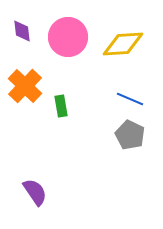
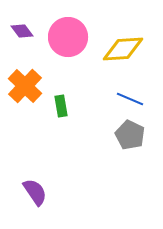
purple diamond: rotated 30 degrees counterclockwise
yellow diamond: moved 5 px down
